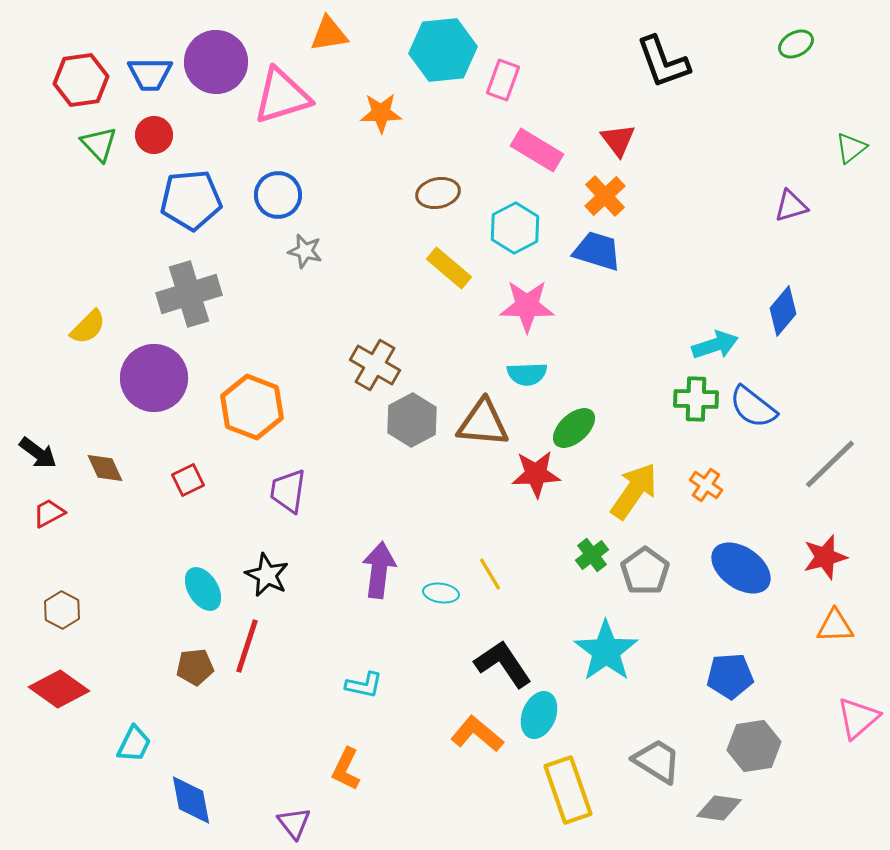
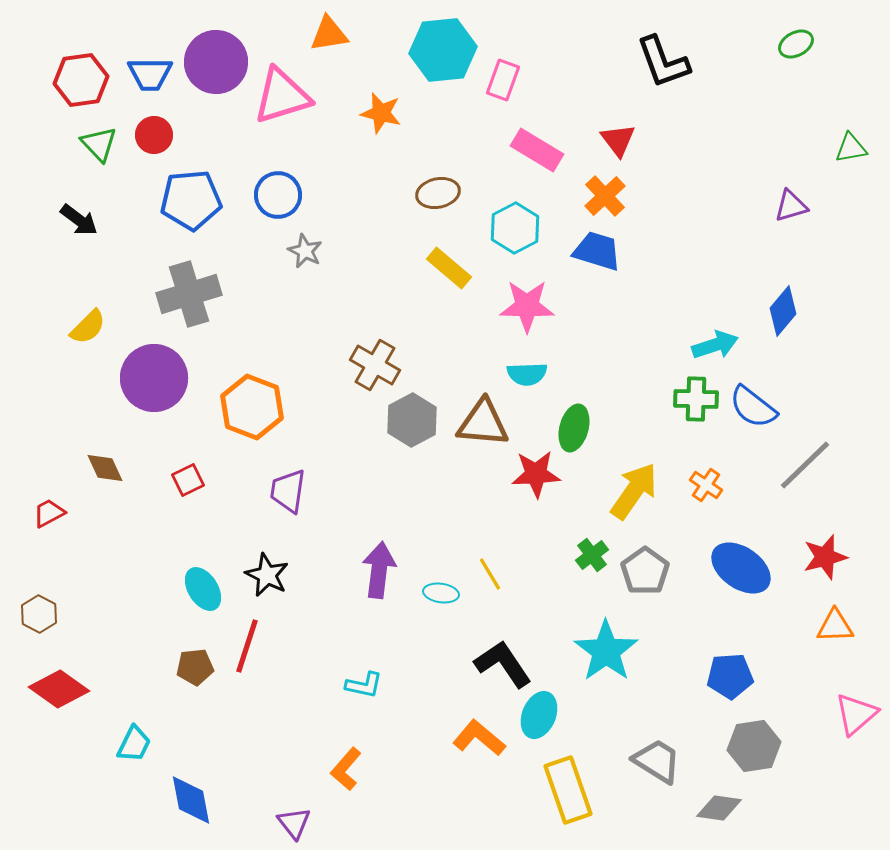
orange star at (381, 113): rotated 15 degrees clockwise
green triangle at (851, 148): rotated 28 degrees clockwise
gray star at (305, 251): rotated 12 degrees clockwise
green ellipse at (574, 428): rotated 33 degrees counterclockwise
black arrow at (38, 453): moved 41 px right, 233 px up
gray line at (830, 464): moved 25 px left, 1 px down
brown hexagon at (62, 610): moved 23 px left, 4 px down
pink triangle at (858, 718): moved 2 px left, 4 px up
orange L-shape at (477, 734): moved 2 px right, 4 px down
orange L-shape at (346, 769): rotated 15 degrees clockwise
